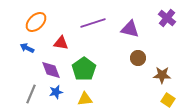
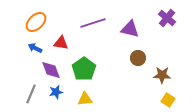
blue arrow: moved 8 px right
